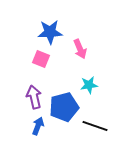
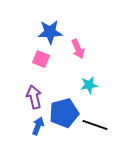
pink arrow: moved 2 px left
blue pentagon: moved 6 px down
black line: moved 1 px up
